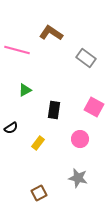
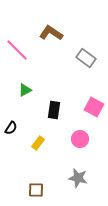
pink line: rotated 30 degrees clockwise
black semicircle: rotated 24 degrees counterclockwise
brown square: moved 3 px left, 3 px up; rotated 28 degrees clockwise
